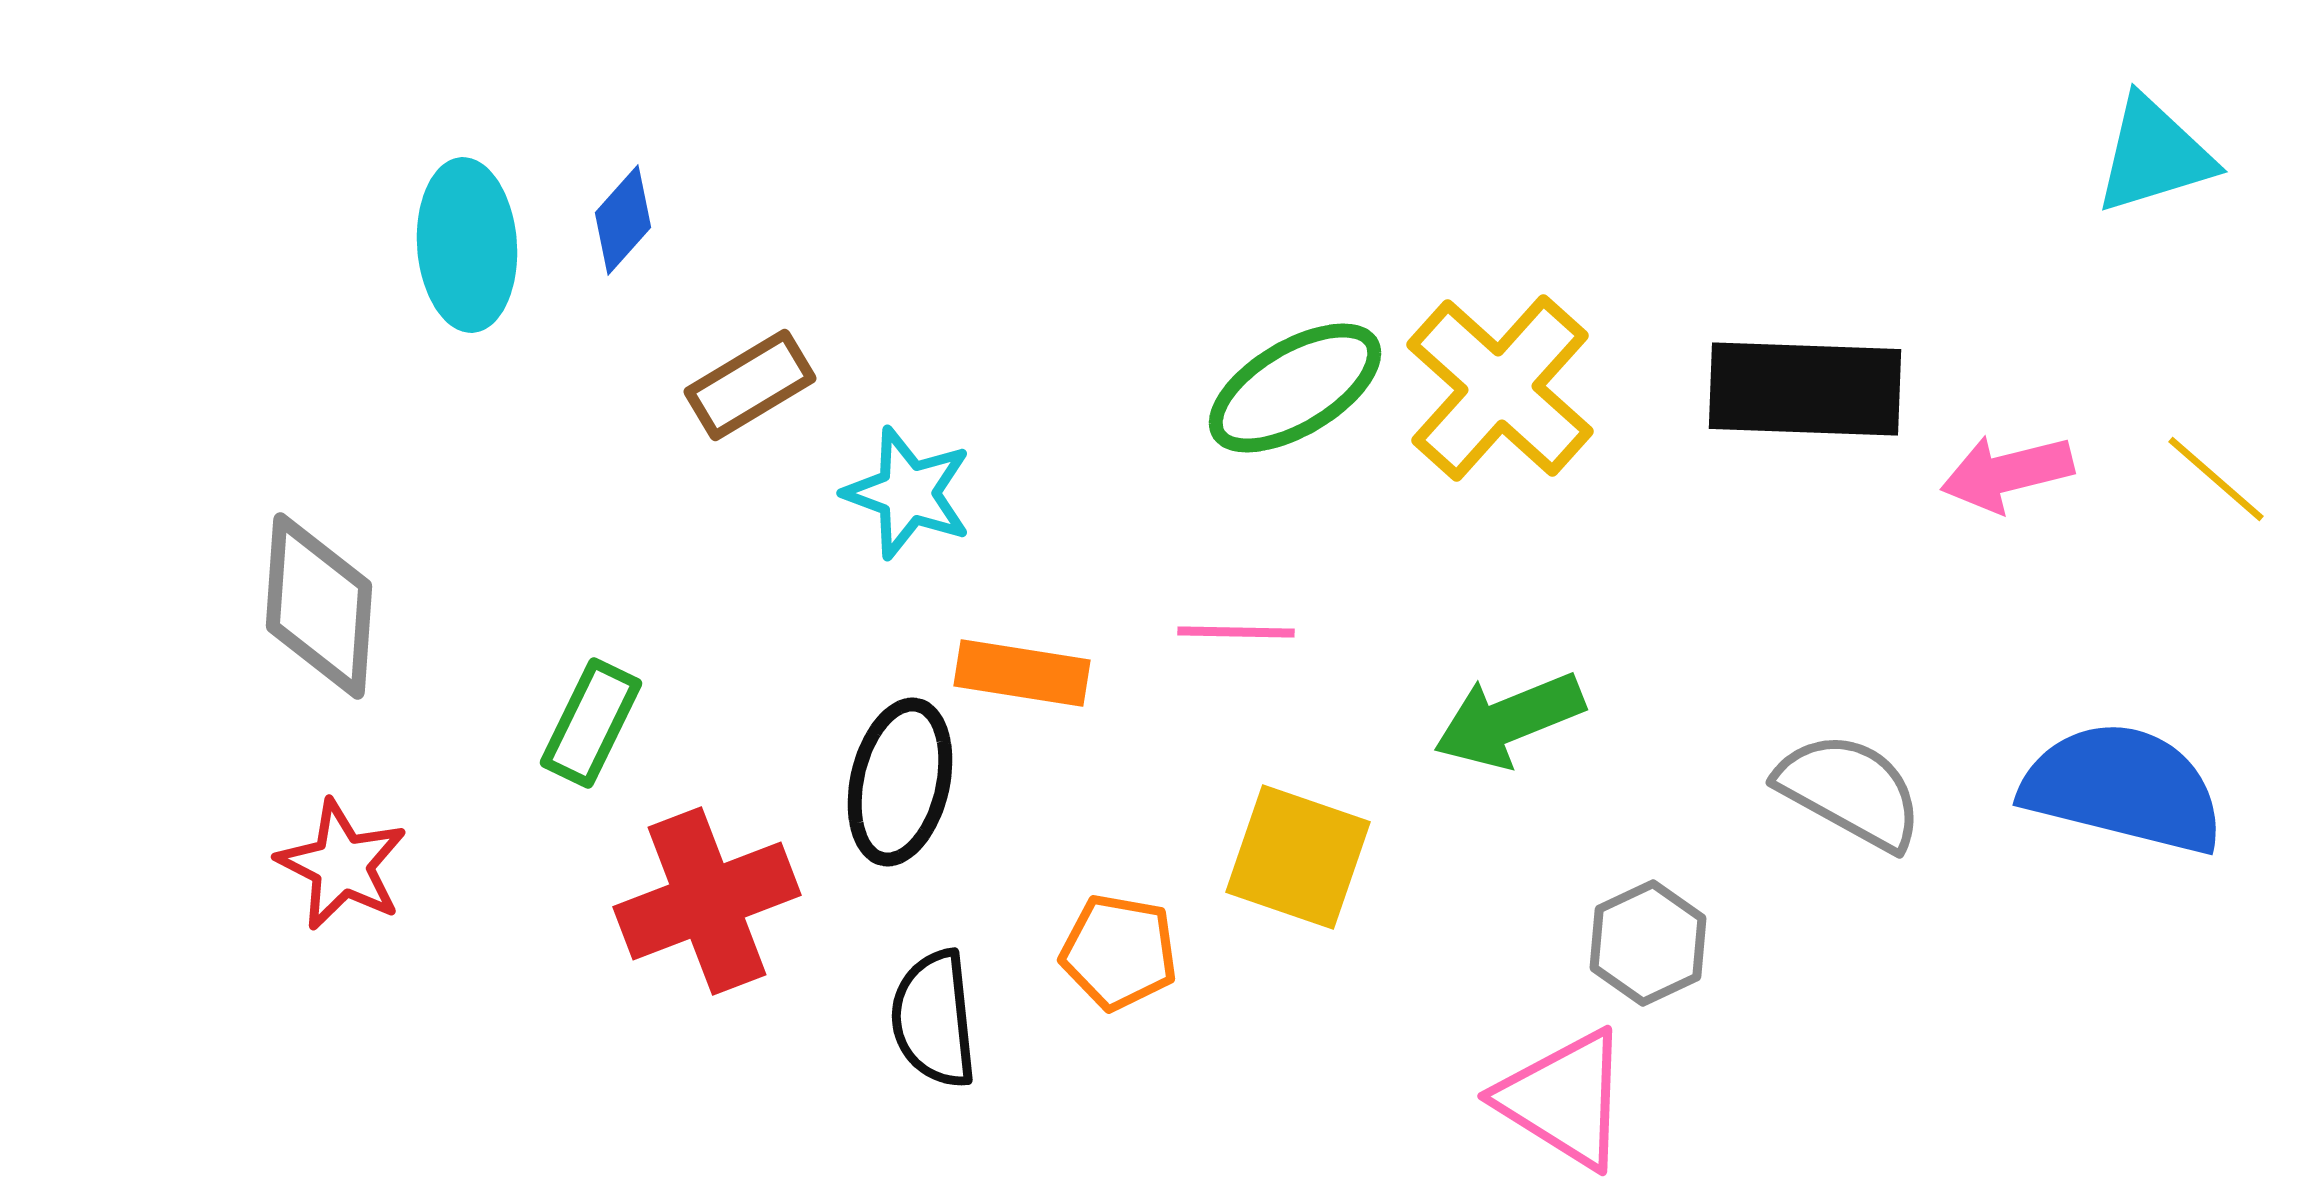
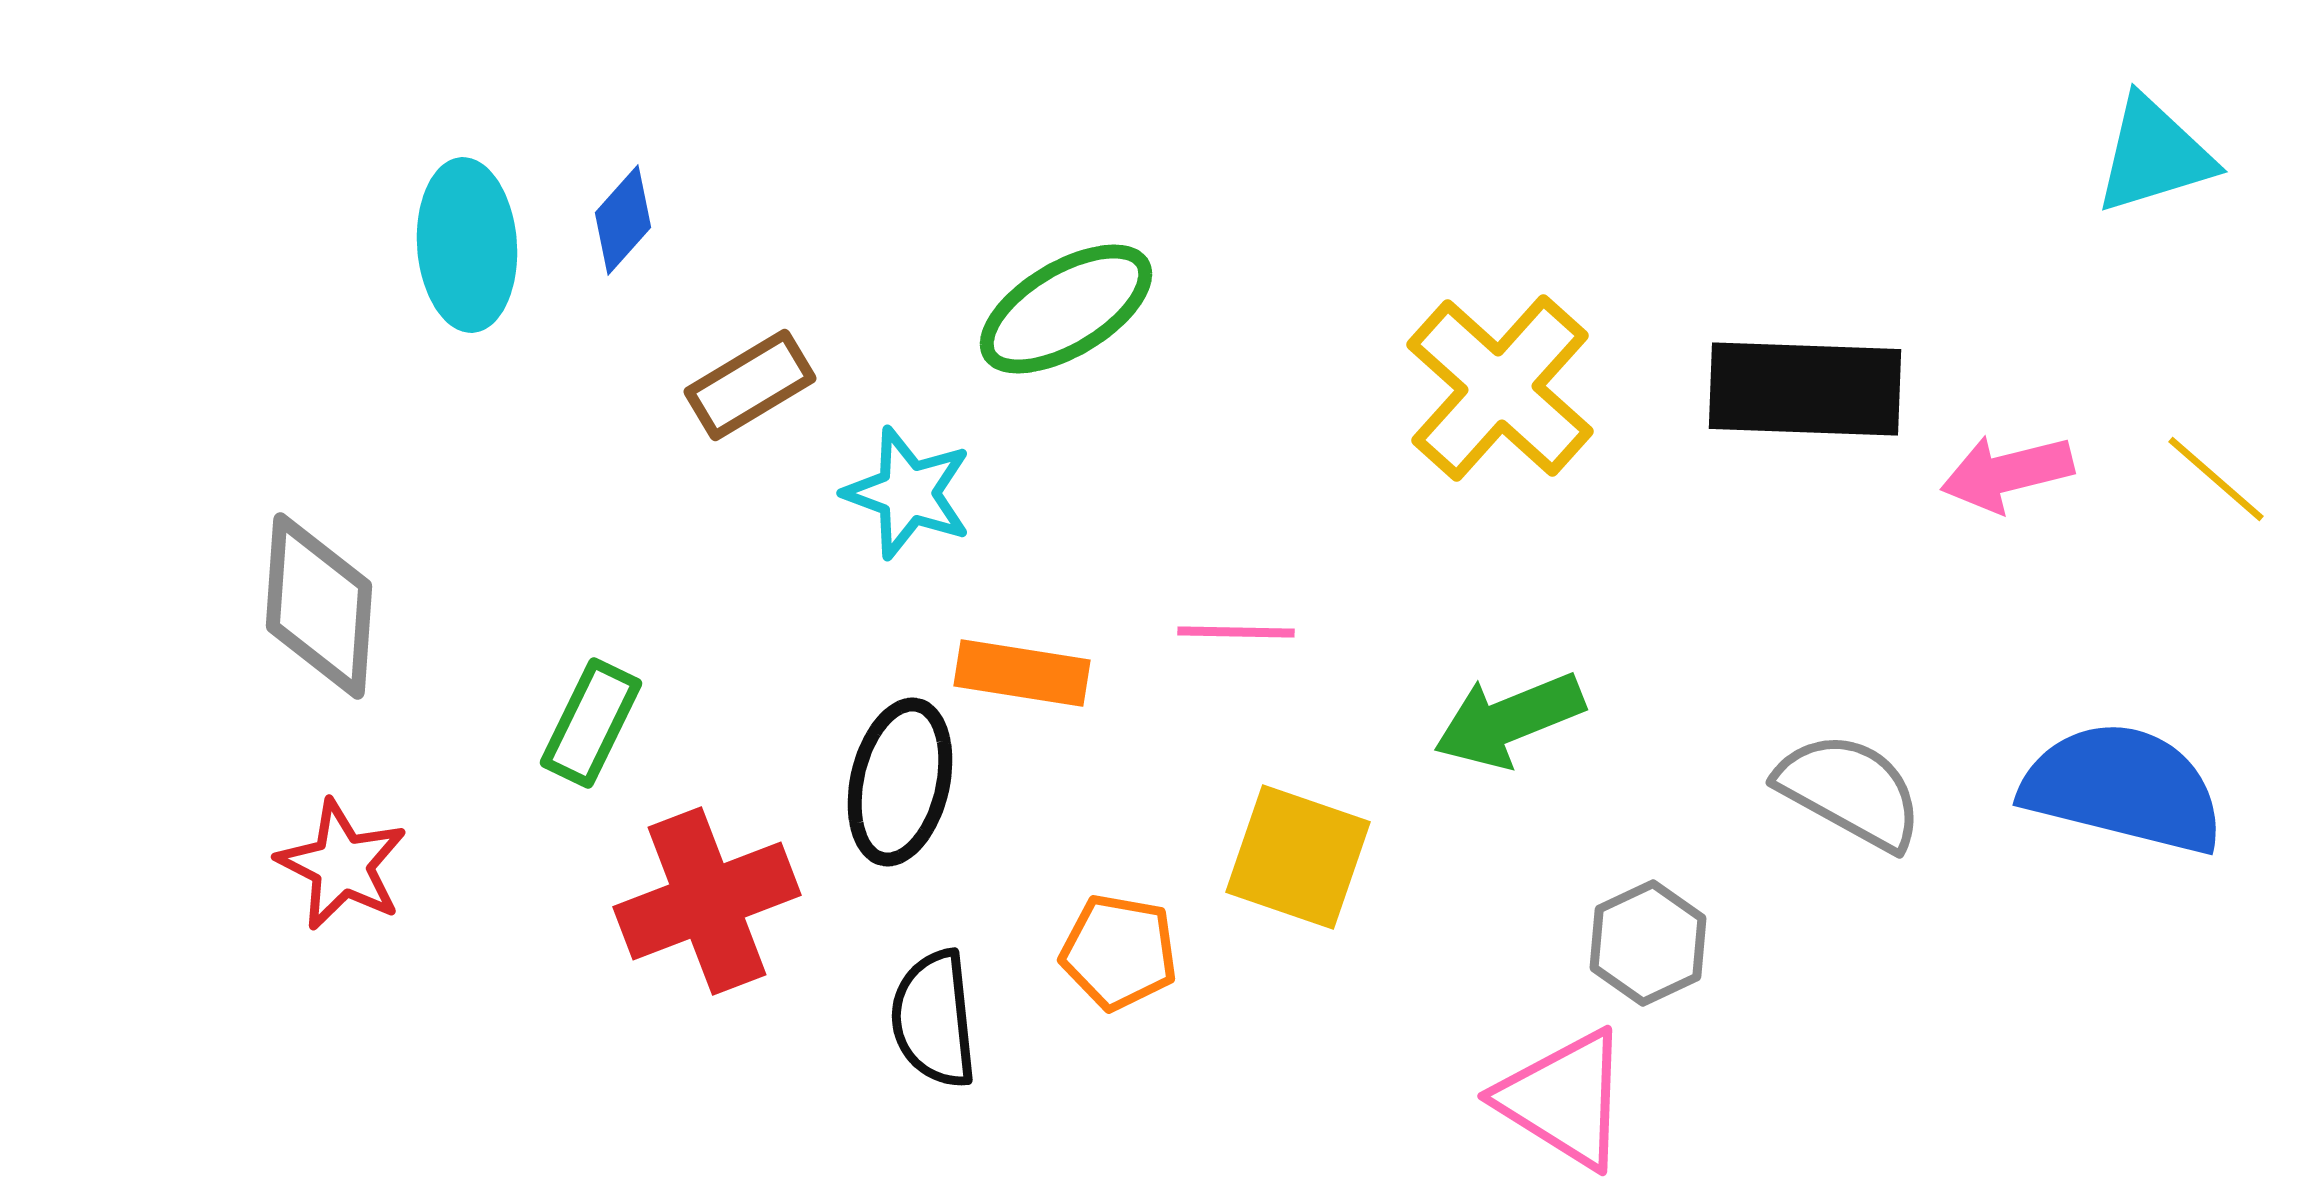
green ellipse: moved 229 px left, 79 px up
